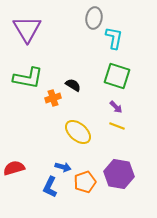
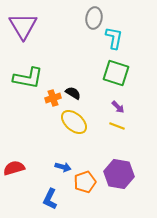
purple triangle: moved 4 px left, 3 px up
green square: moved 1 px left, 3 px up
black semicircle: moved 8 px down
purple arrow: moved 2 px right
yellow ellipse: moved 4 px left, 10 px up
blue L-shape: moved 12 px down
